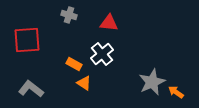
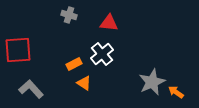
red square: moved 9 px left, 10 px down
orange rectangle: rotated 56 degrees counterclockwise
gray L-shape: rotated 10 degrees clockwise
